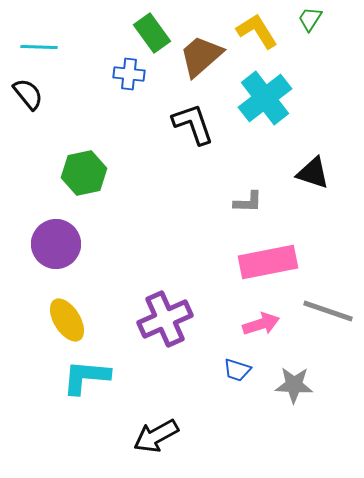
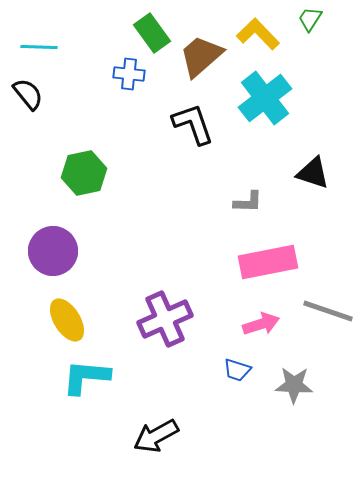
yellow L-shape: moved 1 px right, 3 px down; rotated 12 degrees counterclockwise
purple circle: moved 3 px left, 7 px down
